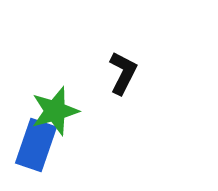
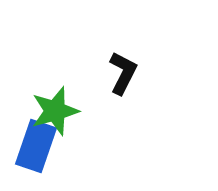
blue rectangle: moved 1 px down
